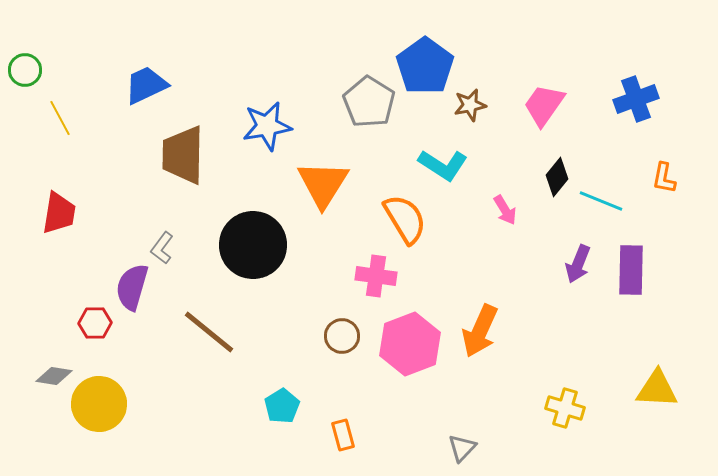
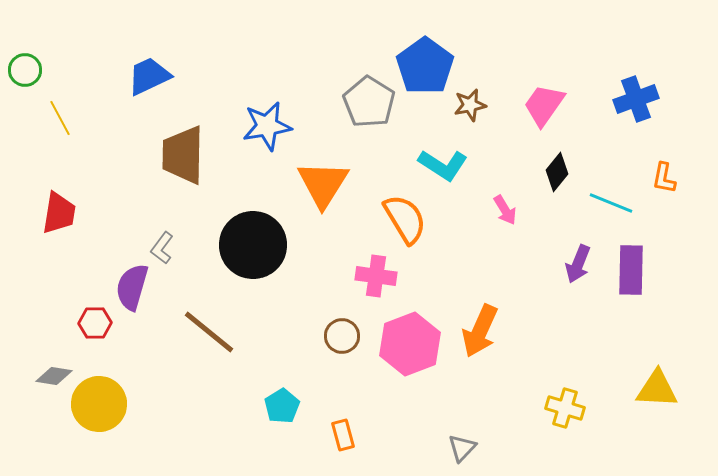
blue trapezoid: moved 3 px right, 9 px up
black diamond: moved 5 px up
cyan line: moved 10 px right, 2 px down
